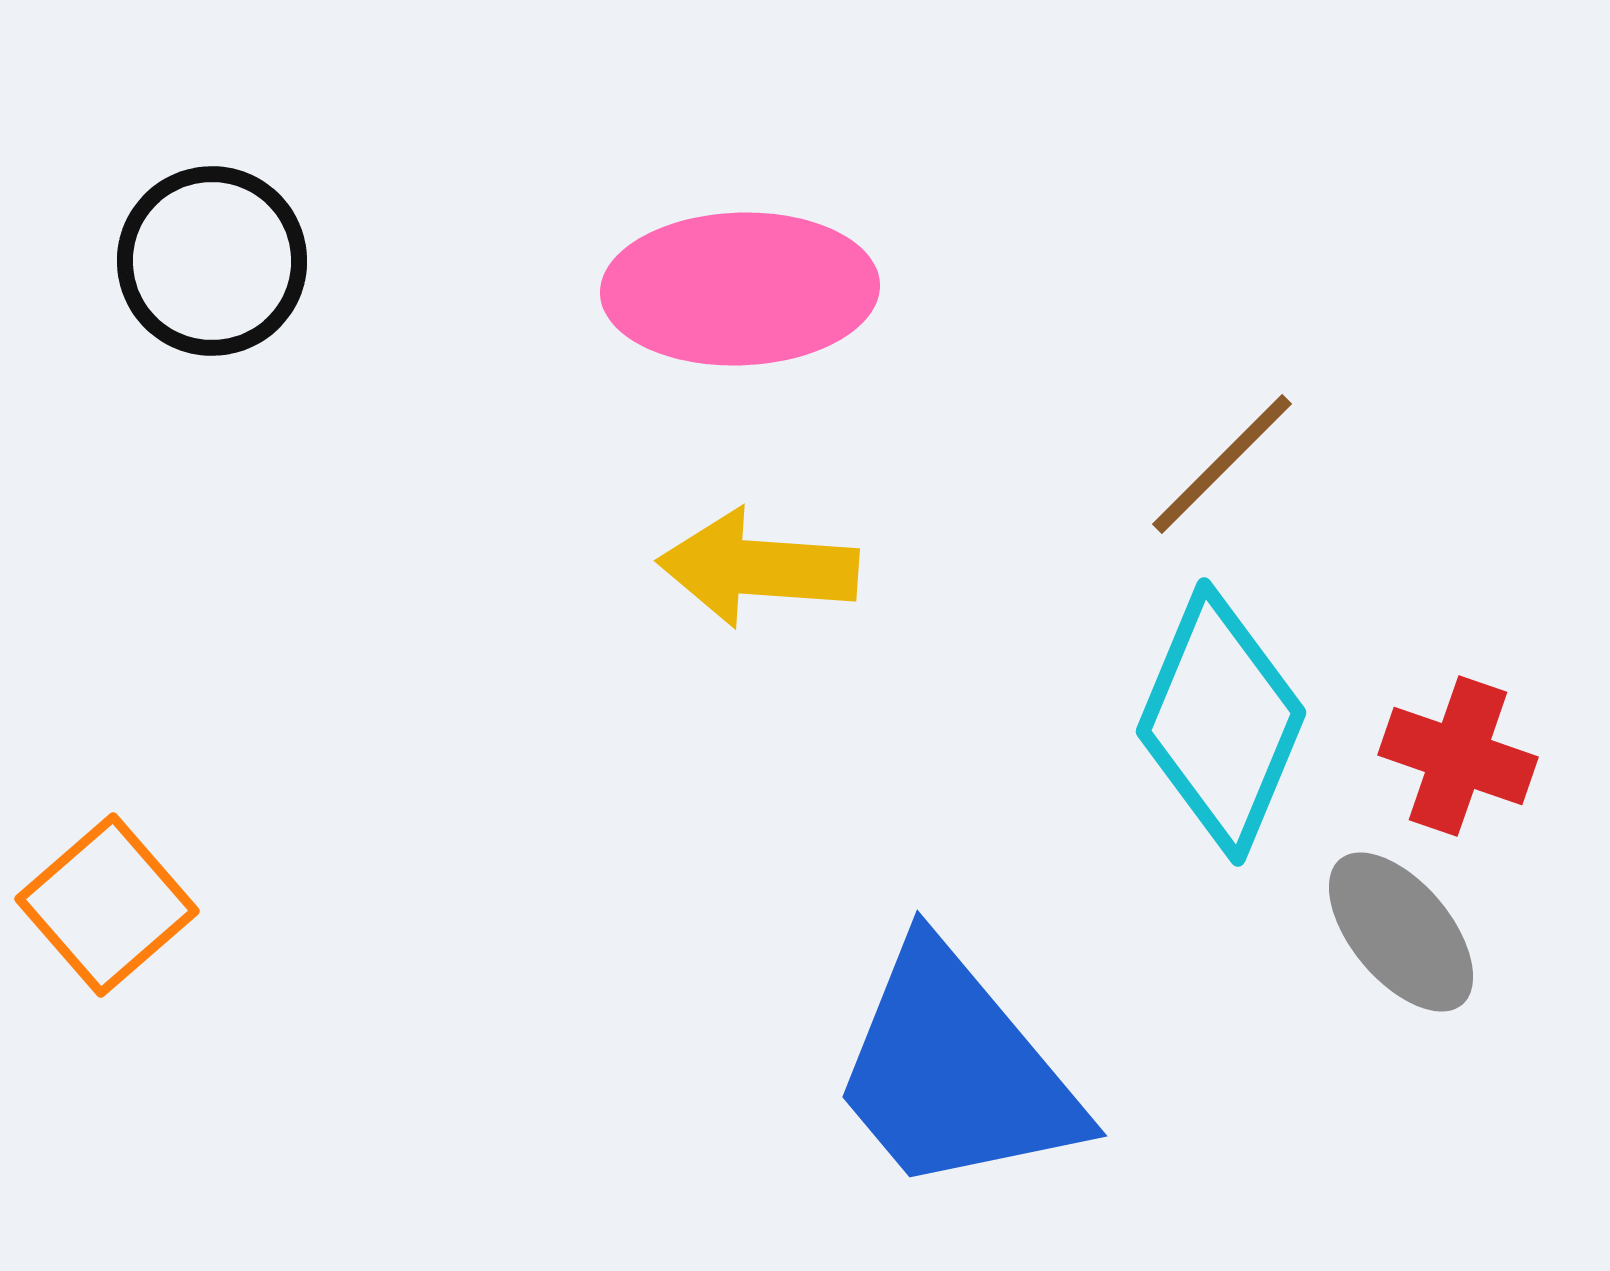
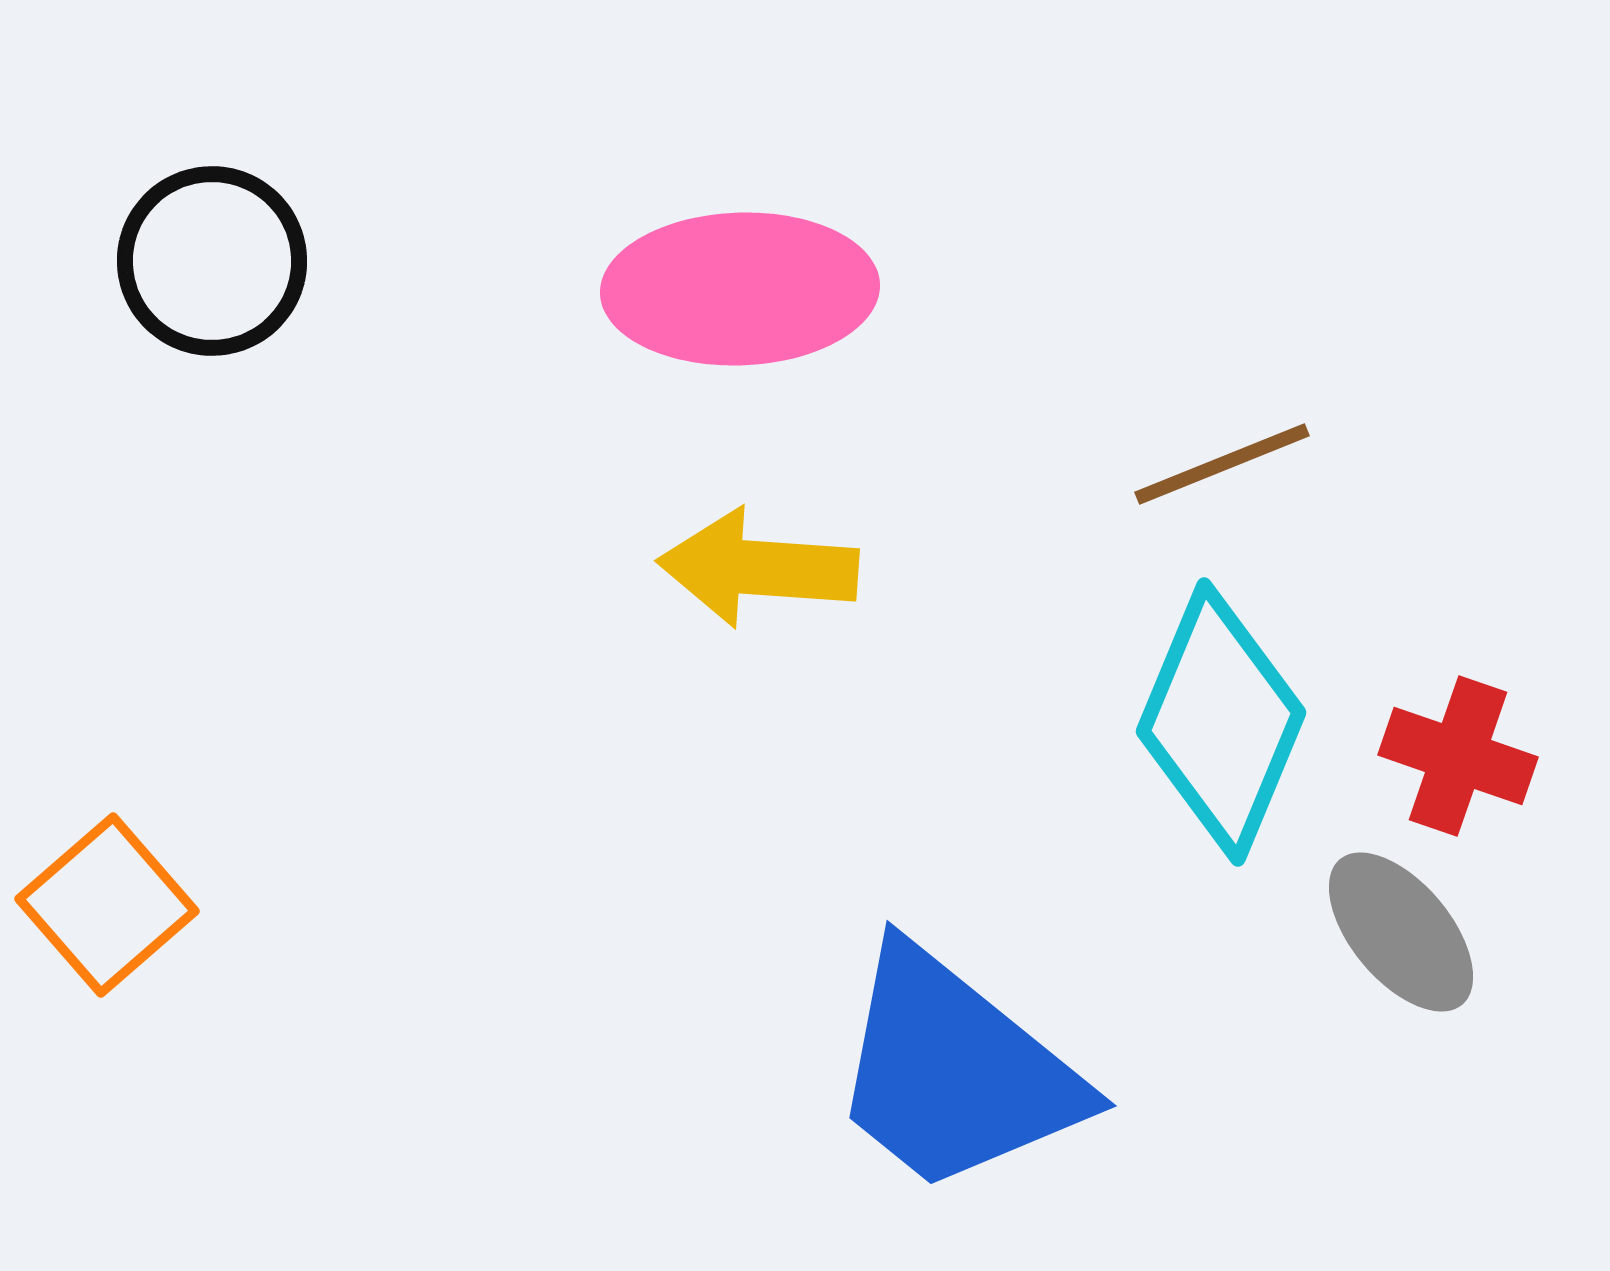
brown line: rotated 23 degrees clockwise
blue trapezoid: rotated 11 degrees counterclockwise
